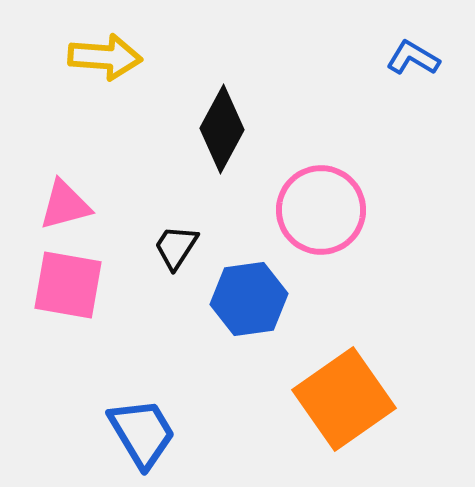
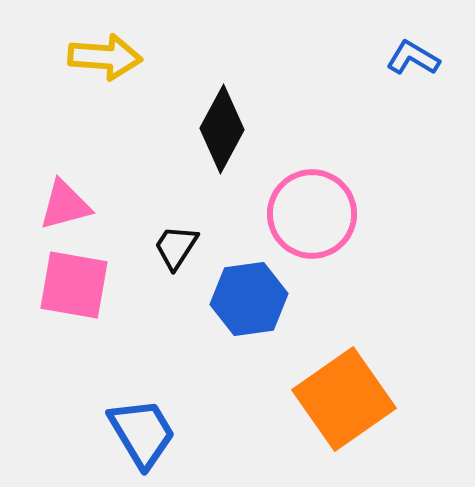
pink circle: moved 9 px left, 4 px down
pink square: moved 6 px right
